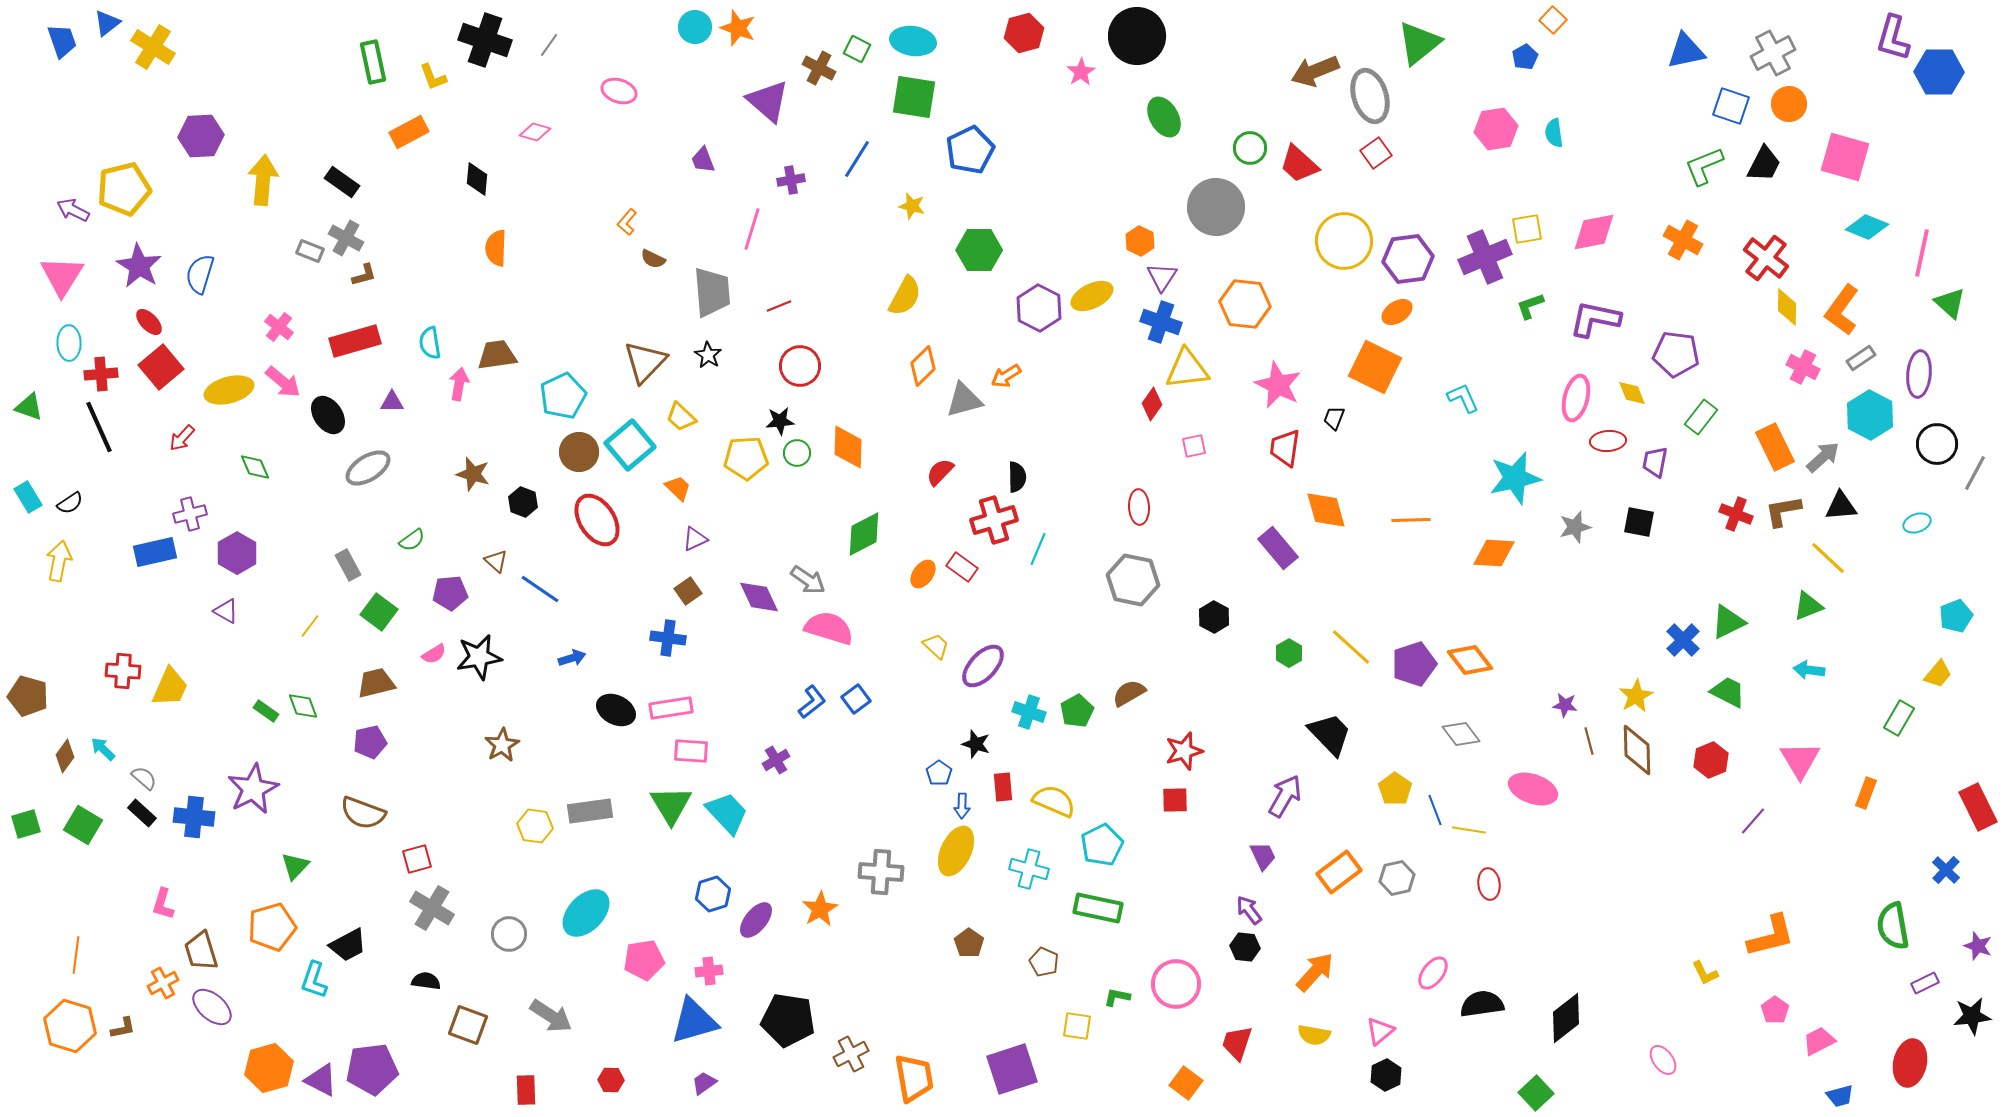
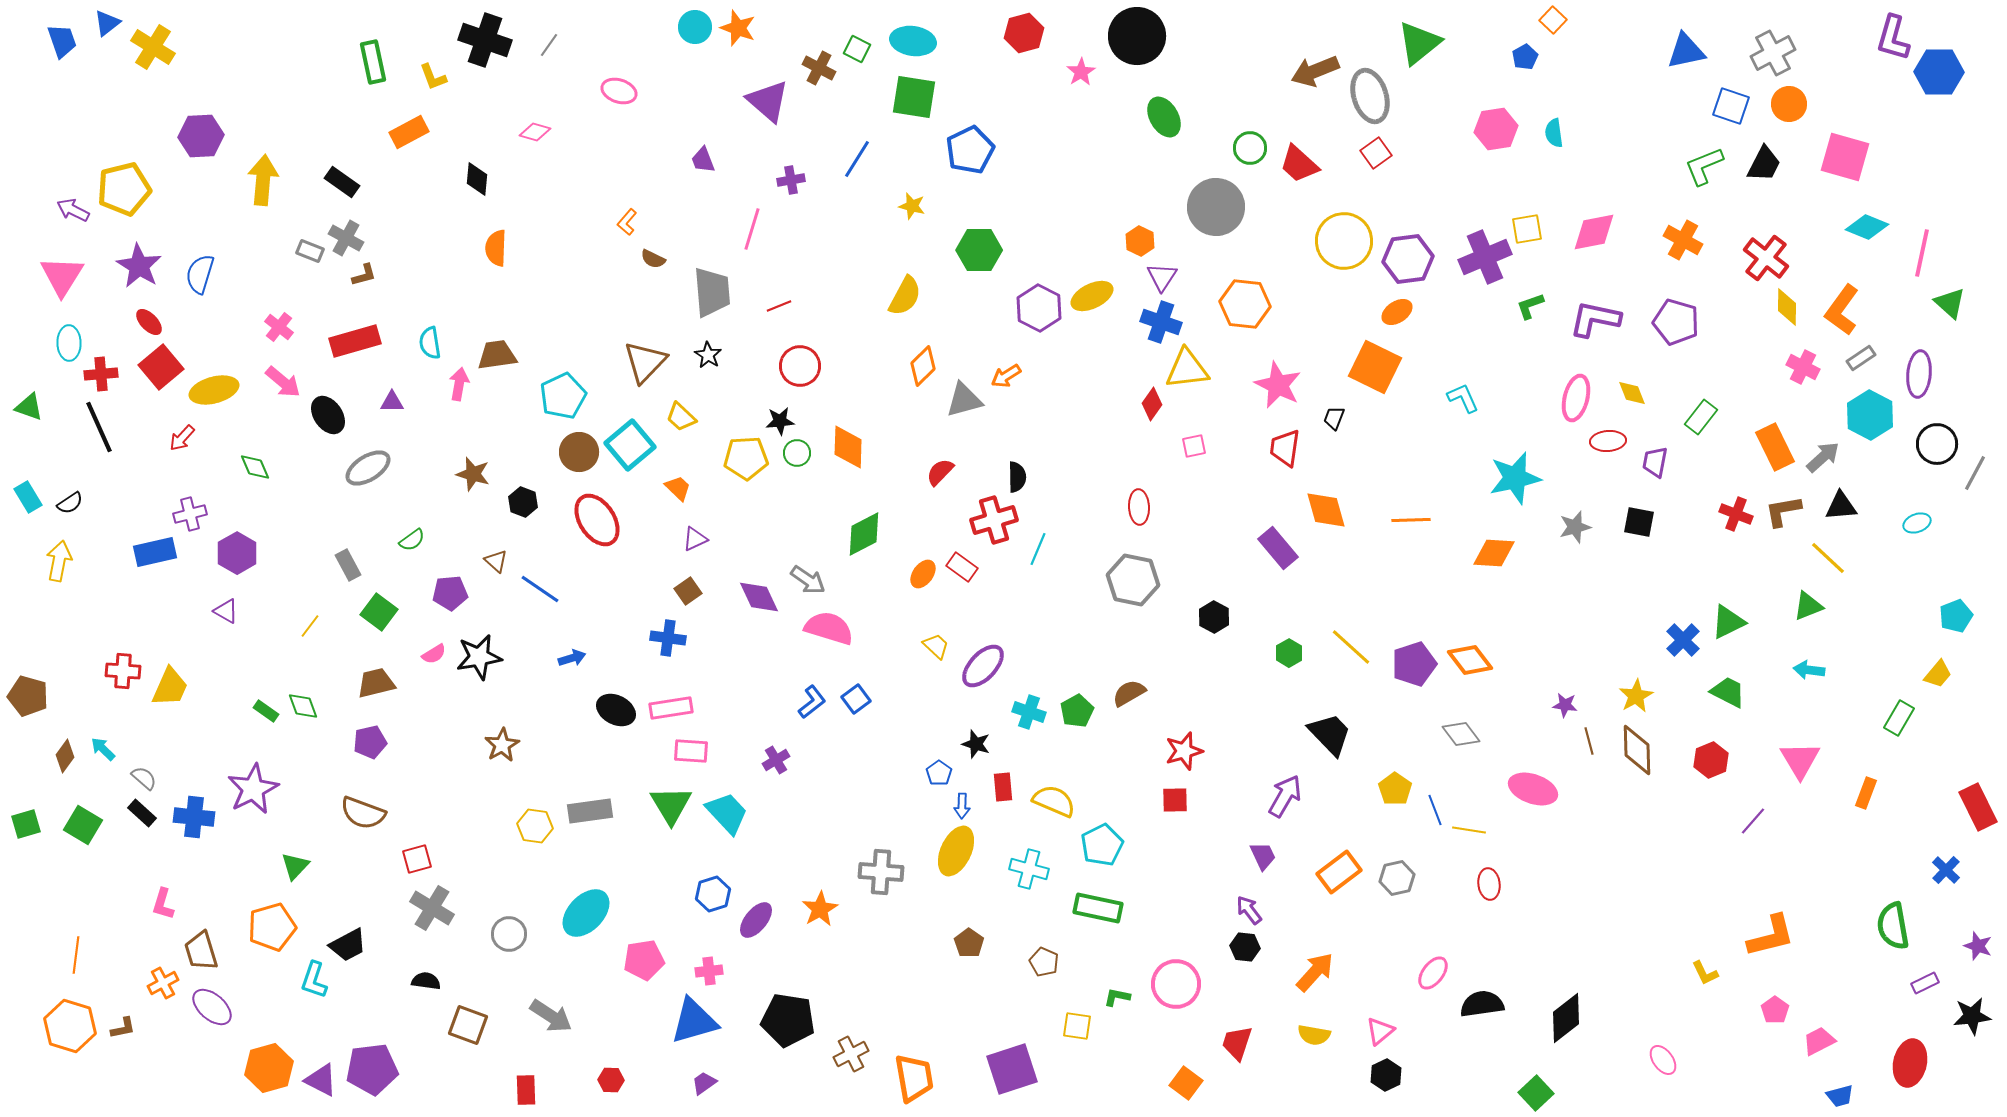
purple pentagon at (1676, 354): moved 32 px up; rotated 9 degrees clockwise
yellow ellipse at (229, 390): moved 15 px left
